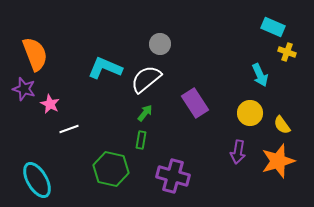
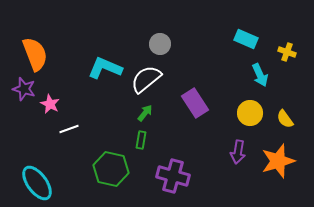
cyan rectangle: moved 27 px left, 12 px down
yellow semicircle: moved 3 px right, 6 px up
cyan ellipse: moved 3 px down; rotated 6 degrees counterclockwise
